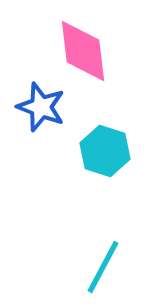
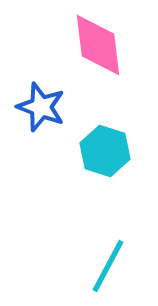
pink diamond: moved 15 px right, 6 px up
cyan line: moved 5 px right, 1 px up
